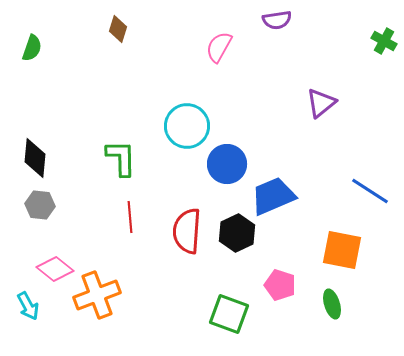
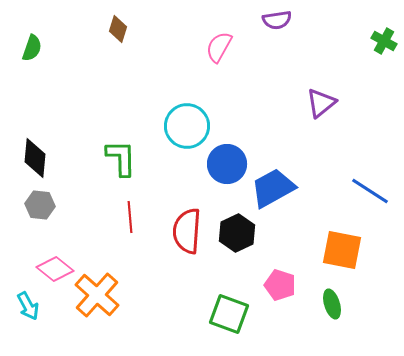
blue trapezoid: moved 8 px up; rotated 6 degrees counterclockwise
orange cross: rotated 27 degrees counterclockwise
